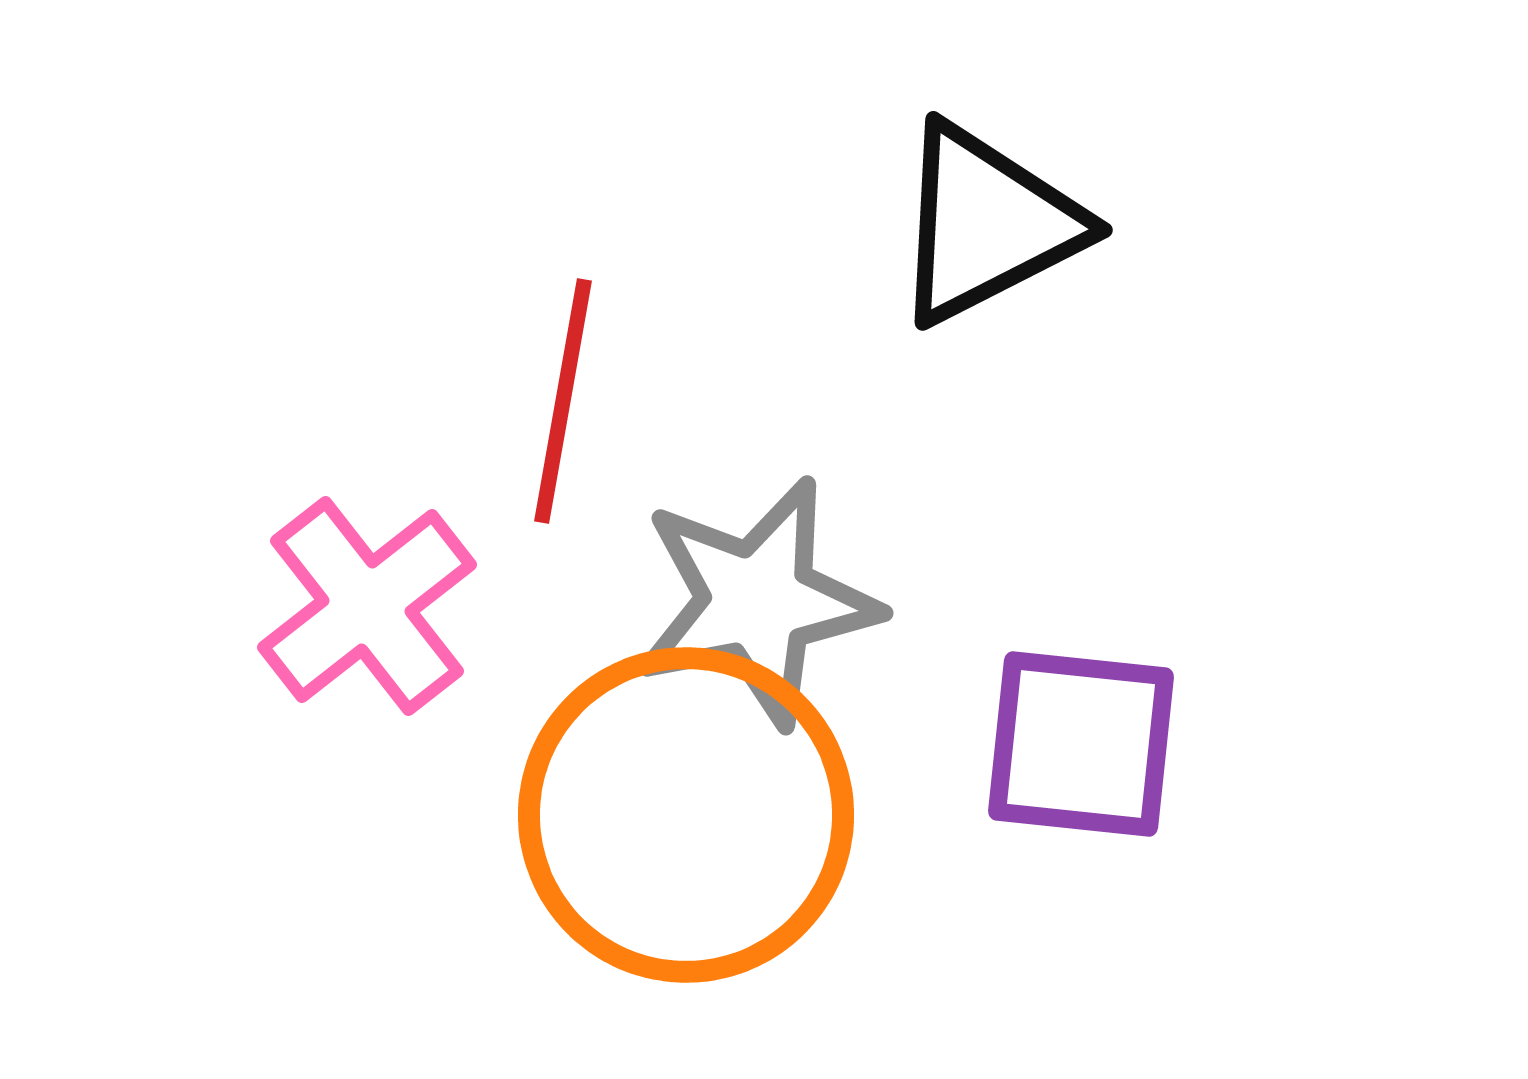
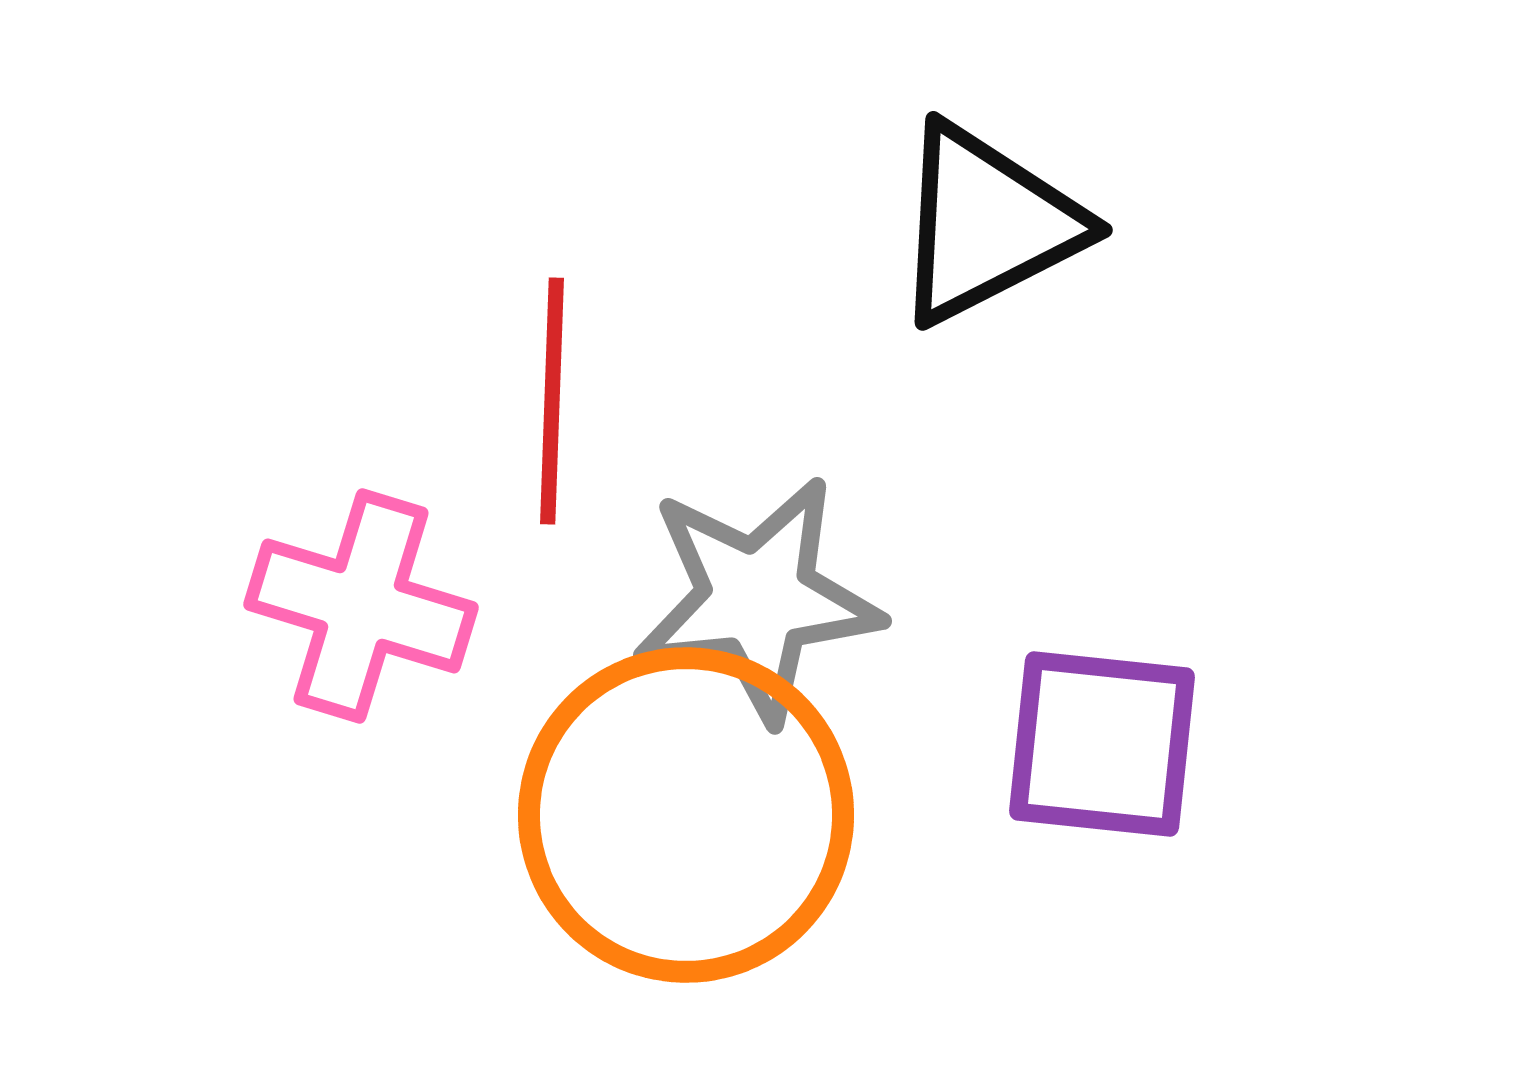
red line: moved 11 px left; rotated 8 degrees counterclockwise
gray star: moved 3 px up; rotated 5 degrees clockwise
pink cross: moved 6 px left; rotated 35 degrees counterclockwise
purple square: moved 21 px right
